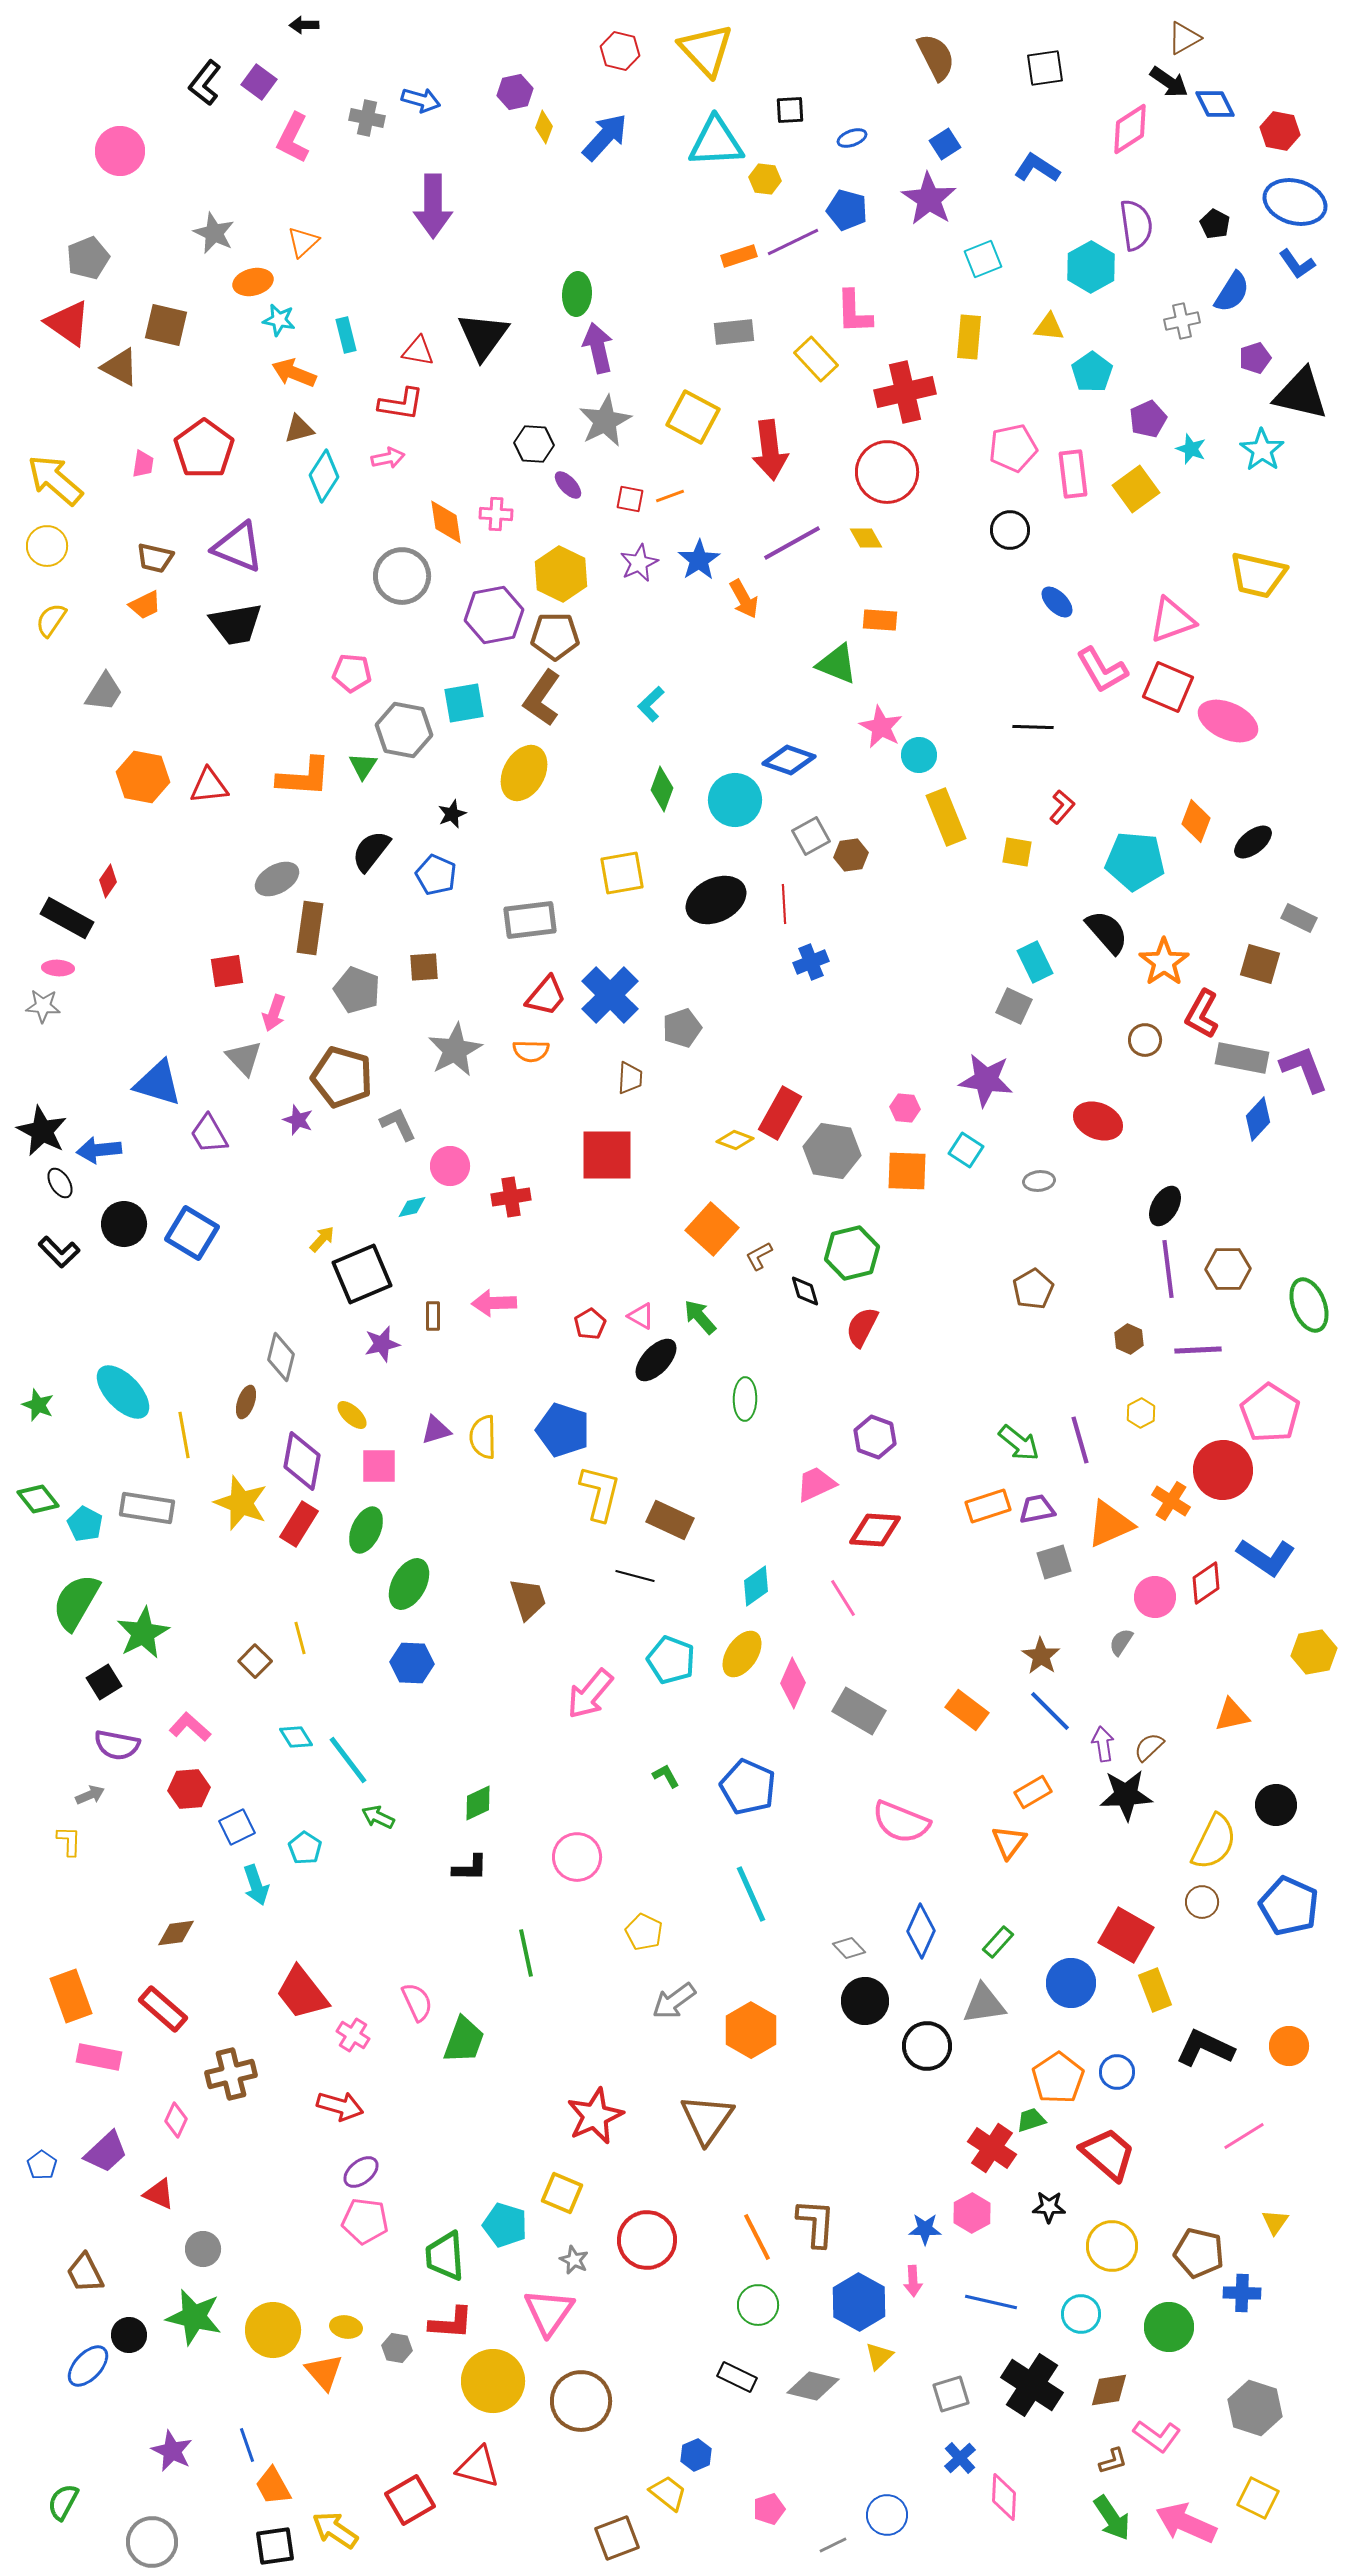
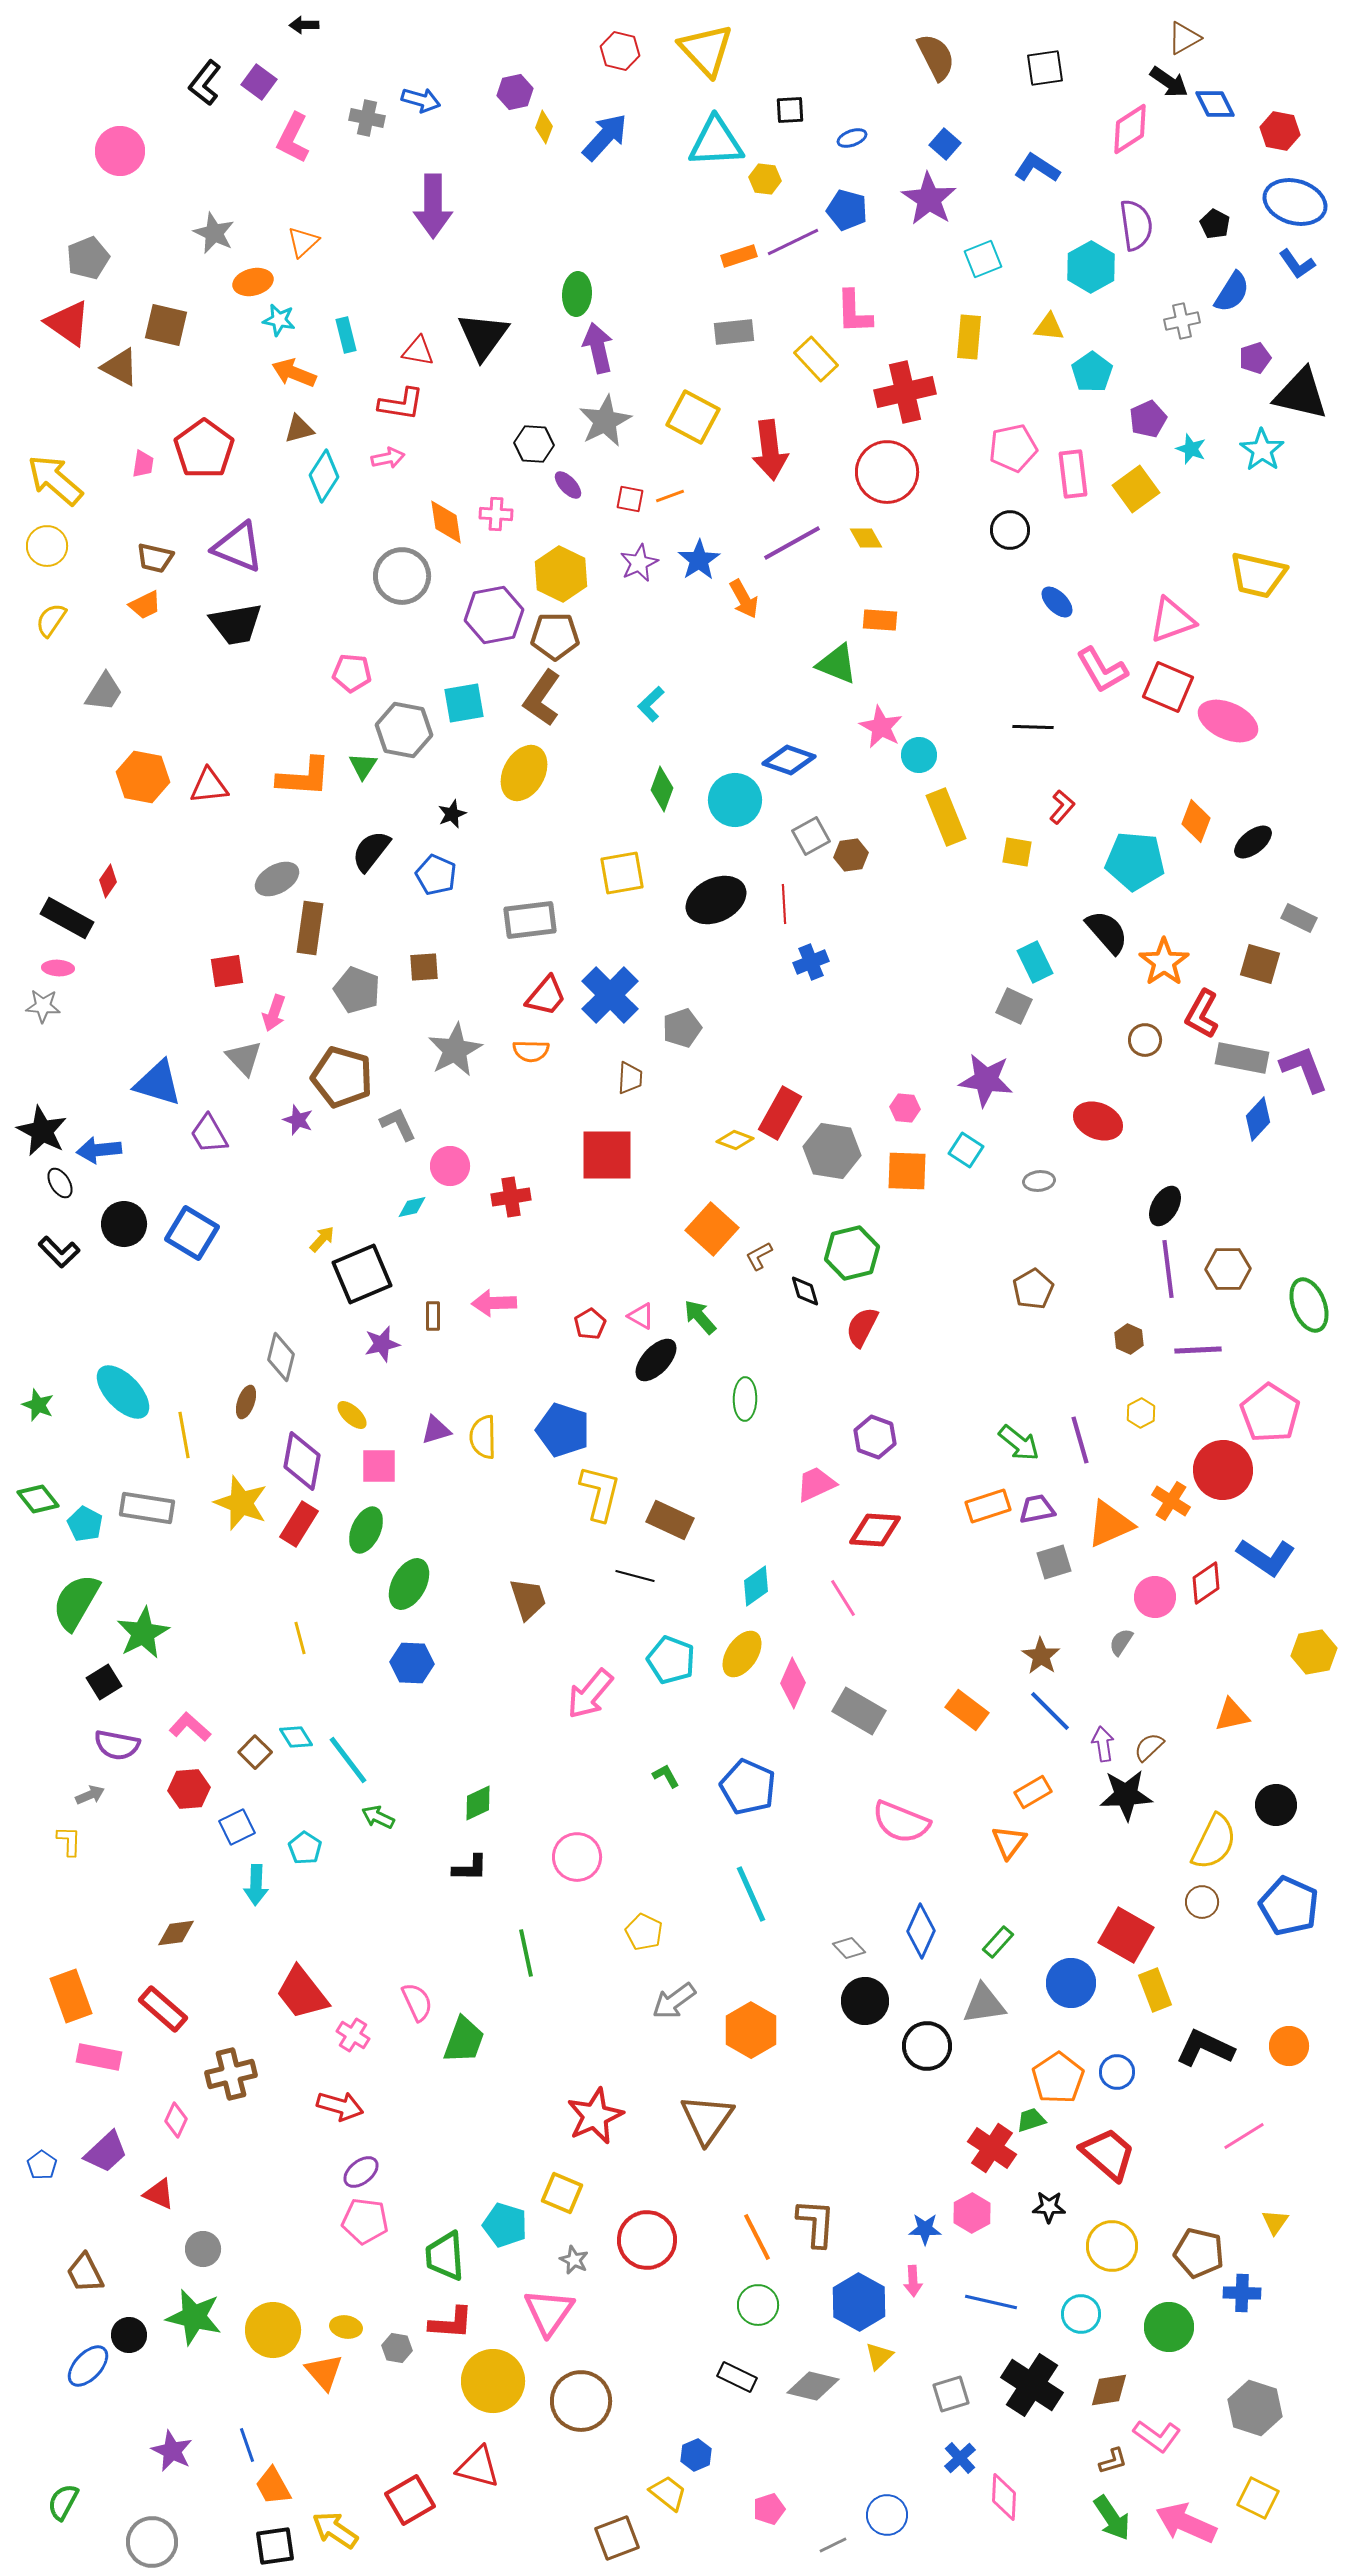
blue square at (945, 144): rotated 16 degrees counterclockwise
brown square at (255, 1661): moved 91 px down
cyan arrow at (256, 1885): rotated 21 degrees clockwise
